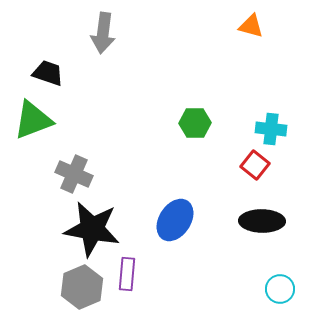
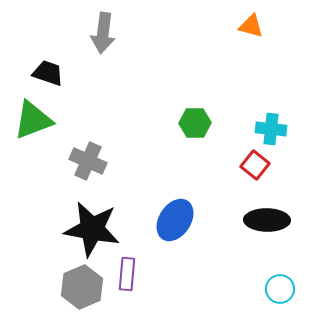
gray cross: moved 14 px right, 13 px up
black ellipse: moved 5 px right, 1 px up
